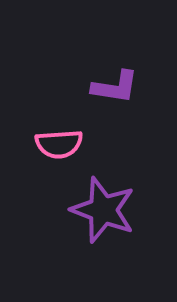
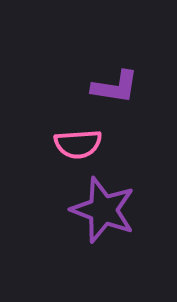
pink semicircle: moved 19 px right
